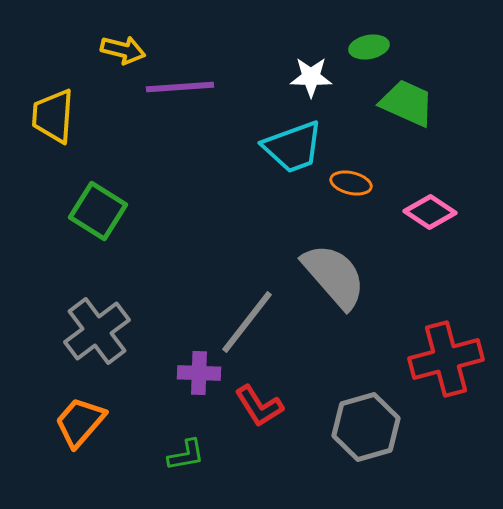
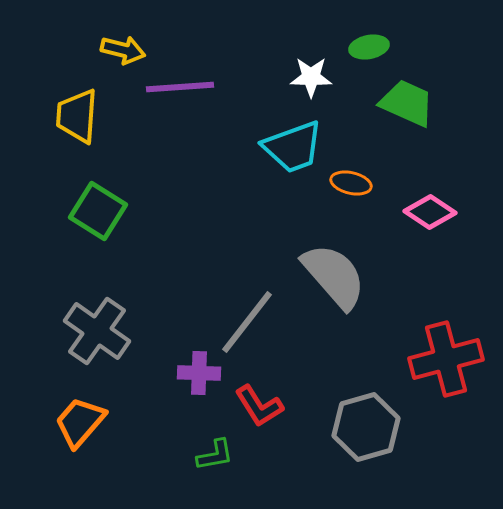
yellow trapezoid: moved 24 px right
gray cross: rotated 18 degrees counterclockwise
green L-shape: moved 29 px right
